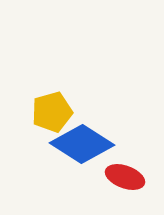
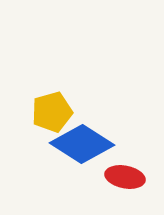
red ellipse: rotated 9 degrees counterclockwise
